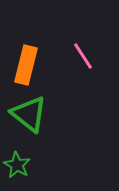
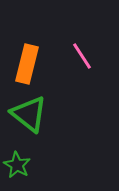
pink line: moved 1 px left
orange rectangle: moved 1 px right, 1 px up
